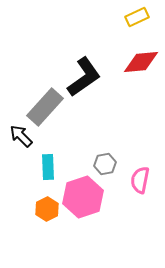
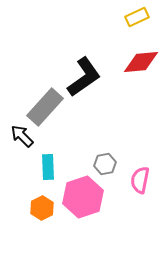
black arrow: moved 1 px right
orange hexagon: moved 5 px left, 1 px up
